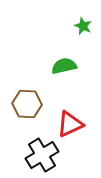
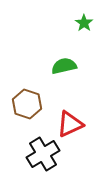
green star: moved 1 px right, 3 px up; rotated 12 degrees clockwise
brown hexagon: rotated 16 degrees clockwise
black cross: moved 1 px right, 1 px up
